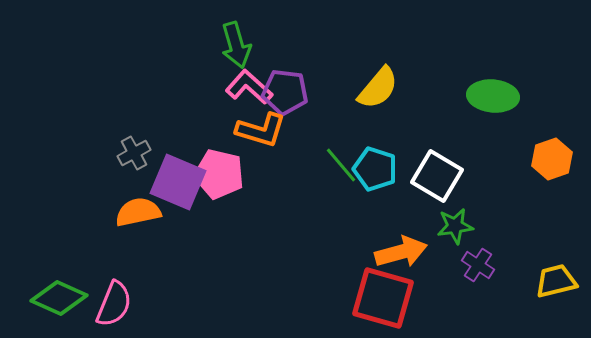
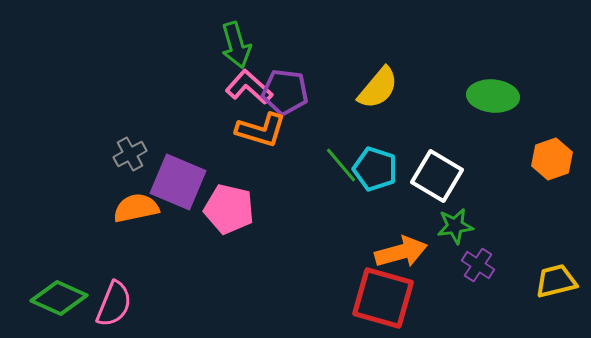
gray cross: moved 4 px left, 1 px down
pink pentagon: moved 10 px right, 35 px down
orange semicircle: moved 2 px left, 4 px up
